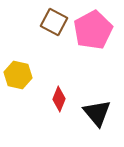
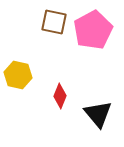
brown square: rotated 16 degrees counterclockwise
red diamond: moved 1 px right, 3 px up
black triangle: moved 1 px right, 1 px down
